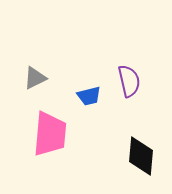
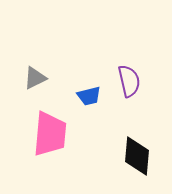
black diamond: moved 4 px left
